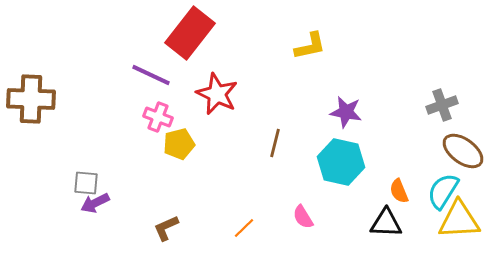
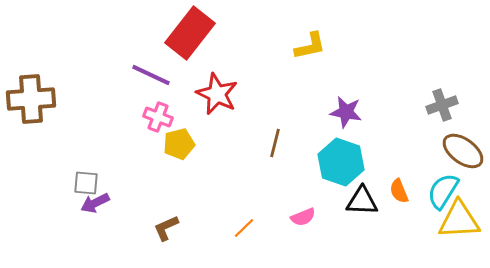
brown cross: rotated 6 degrees counterclockwise
cyan hexagon: rotated 6 degrees clockwise
pink semicircle: rotated 80 degrees counterclockwise
black triangle: moved 24 px left, 22 px up
